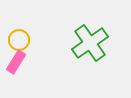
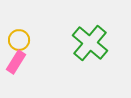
green cross: rotated 15 degrees counterclockwise
